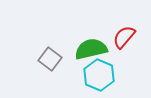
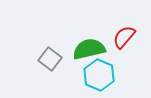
green semicircle: moved 2 px left
